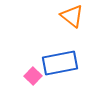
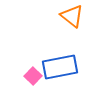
blue rectangle: moved 4 px down
